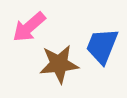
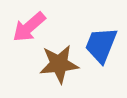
blue trapezoid: moved 1 px left, 1 px up
